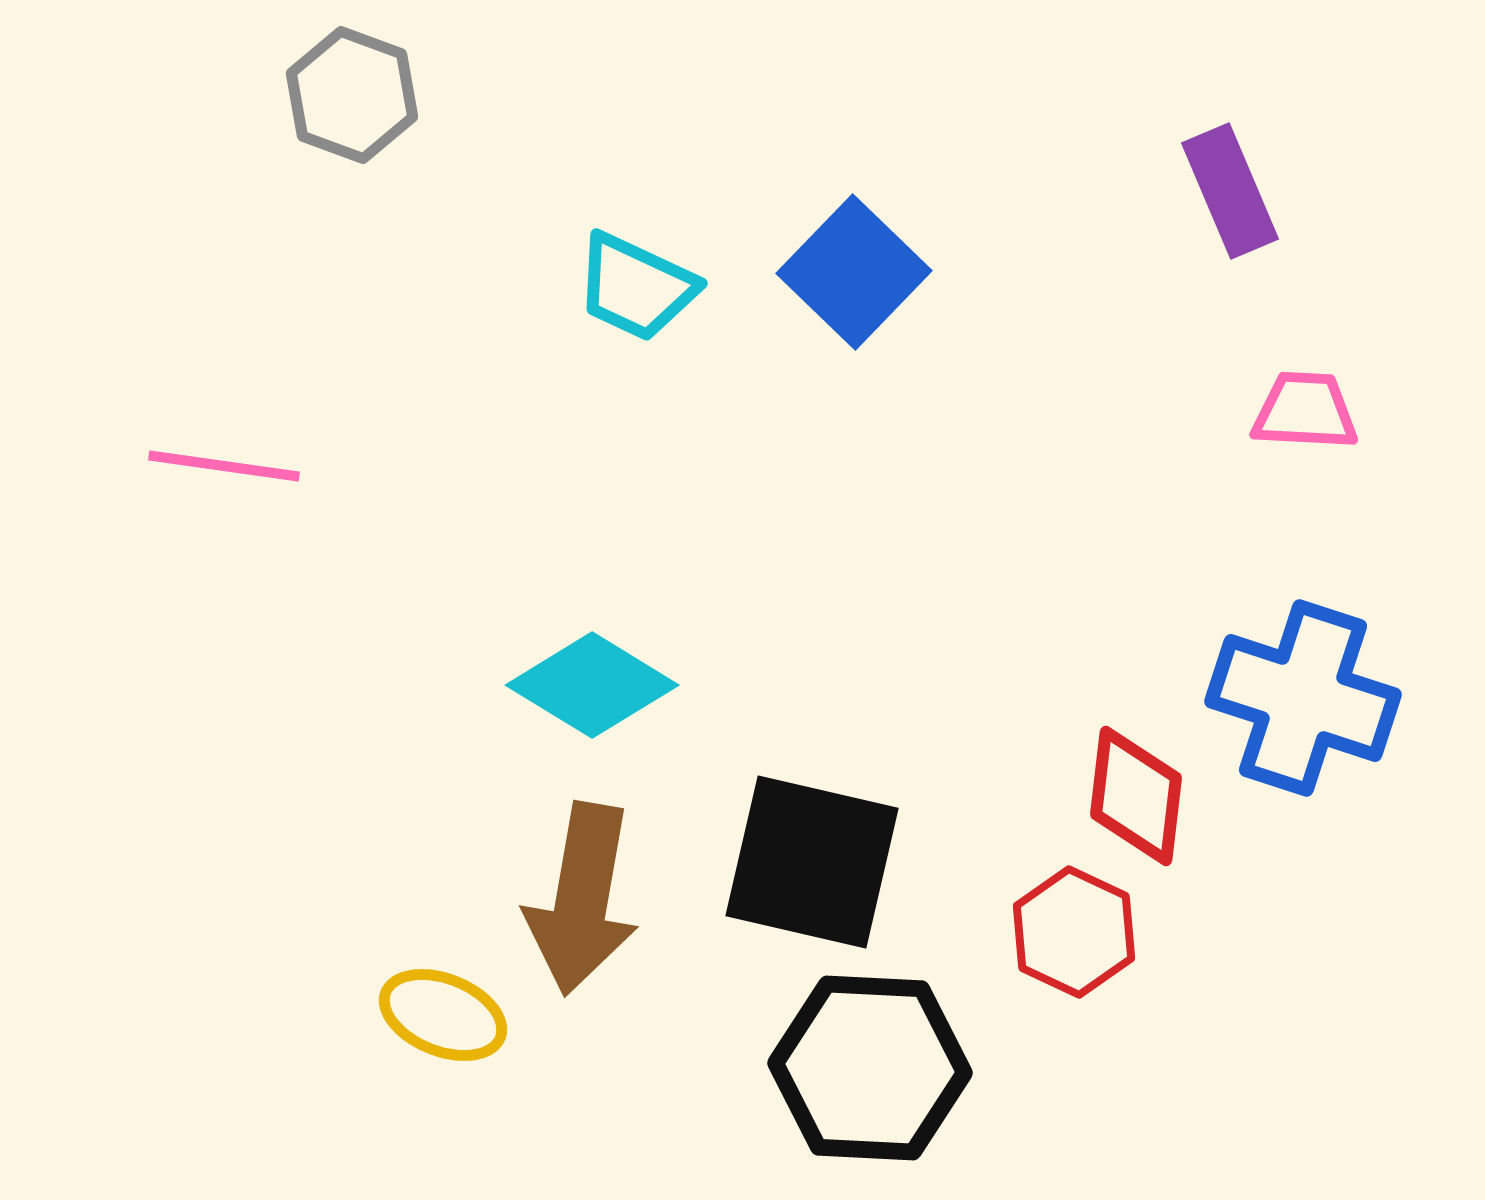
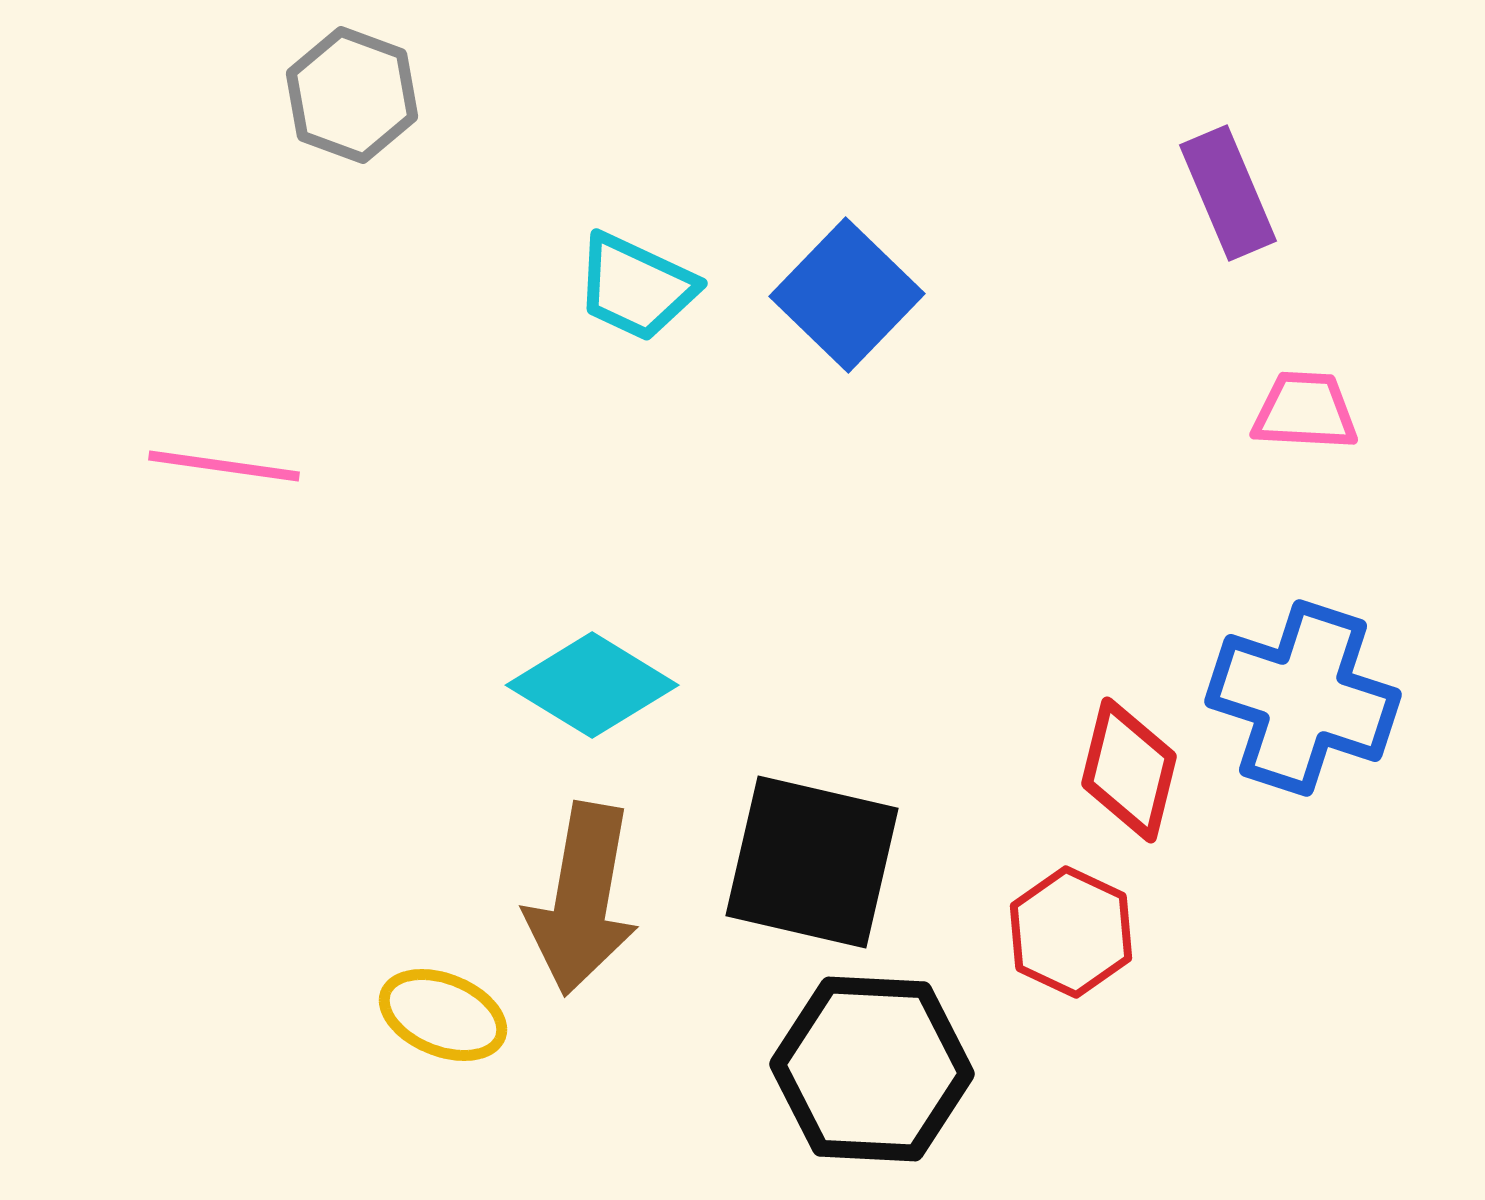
purple rectangle: moved 2 px left, 2 px down
blue square: moved 7 px left, 23 px down
red diamond: moved 7 px left, 26 px up; rotated 7 degrees clockwise
red hexagon: moved 3 px left
black hexagon: moved 2 px right, 1 px down
